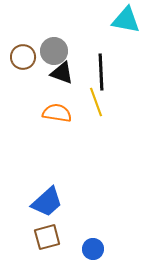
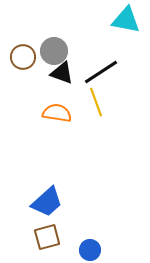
black line: rotated 60 degrees clockwise
blue circle: moved 3 px left, 1 px down
